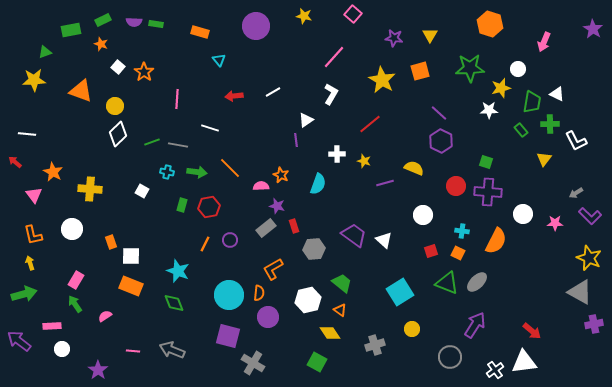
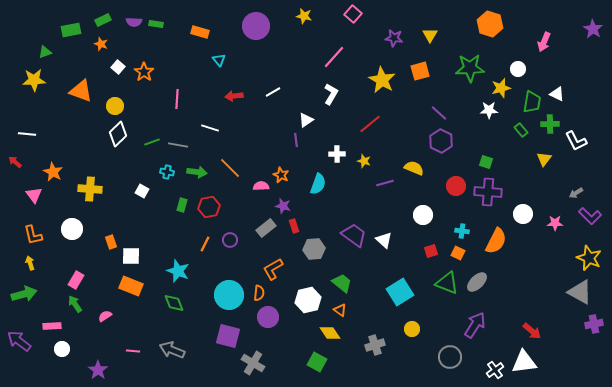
purple star at (277, 206): moved 6 px right
